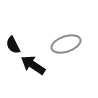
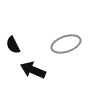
black arrow: moved 5 px down; rotated 10 degrees counterclockwise
